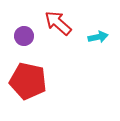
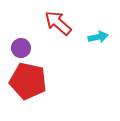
purple circle: moved 3 px left, 12 px down
